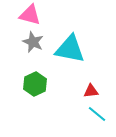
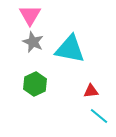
pink triangle: rotated 45 degrees clockwise
cyan line: moved 2 px right, 2 px down
